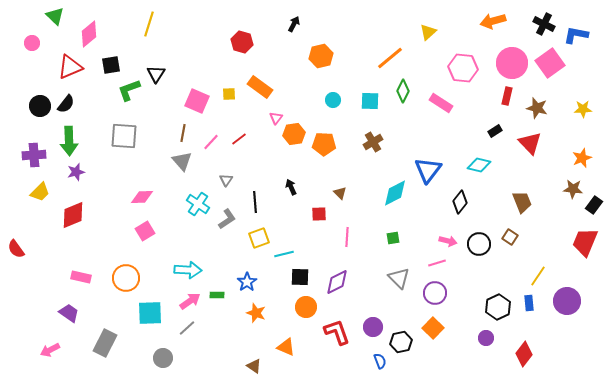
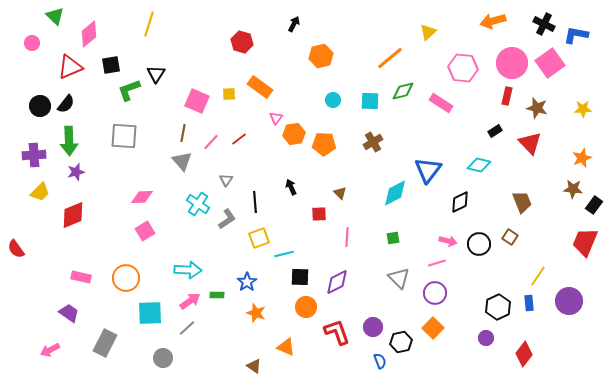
green diamond at (403, 91): rotated 50 degrees clockwise
black diamond at (460, 202): rotated 25 degrees clockwise
purple circle at (567, 301): moved 2 px right
